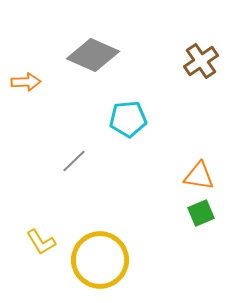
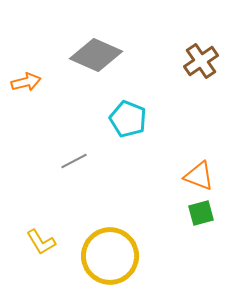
gray diamond: moved 3 px right
orange arrow: rotated 12 degrees counterclockwise
cyan pentagon: rotated 27 degrees clockwise
gray line: rotated 16 degrees clockwise
orange triangle: rotated 12 degrees clockwise
green square: rotated 8 degrees clockwise
yellow circle: moved 10 px right, 4 px up
